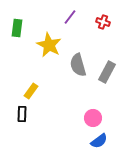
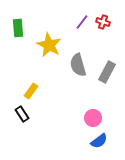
purple line: moved 12 px right, 5 px down
green rectangle: moved 1 px right; rotated 12 degrees counterclockwise
black rectangle: rotated 35 degrees counterclockwise
